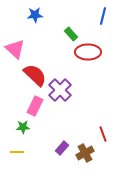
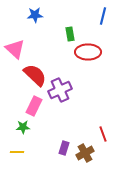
green rectangle: moved 1 px left; rotated 32 degrees clockwise
purple cross: rotated 20 degrees clockwise
pink rectangle: moved 1 px left
purple rectangle: moved 2 px right; rotated 24 degrees counterclockwise
